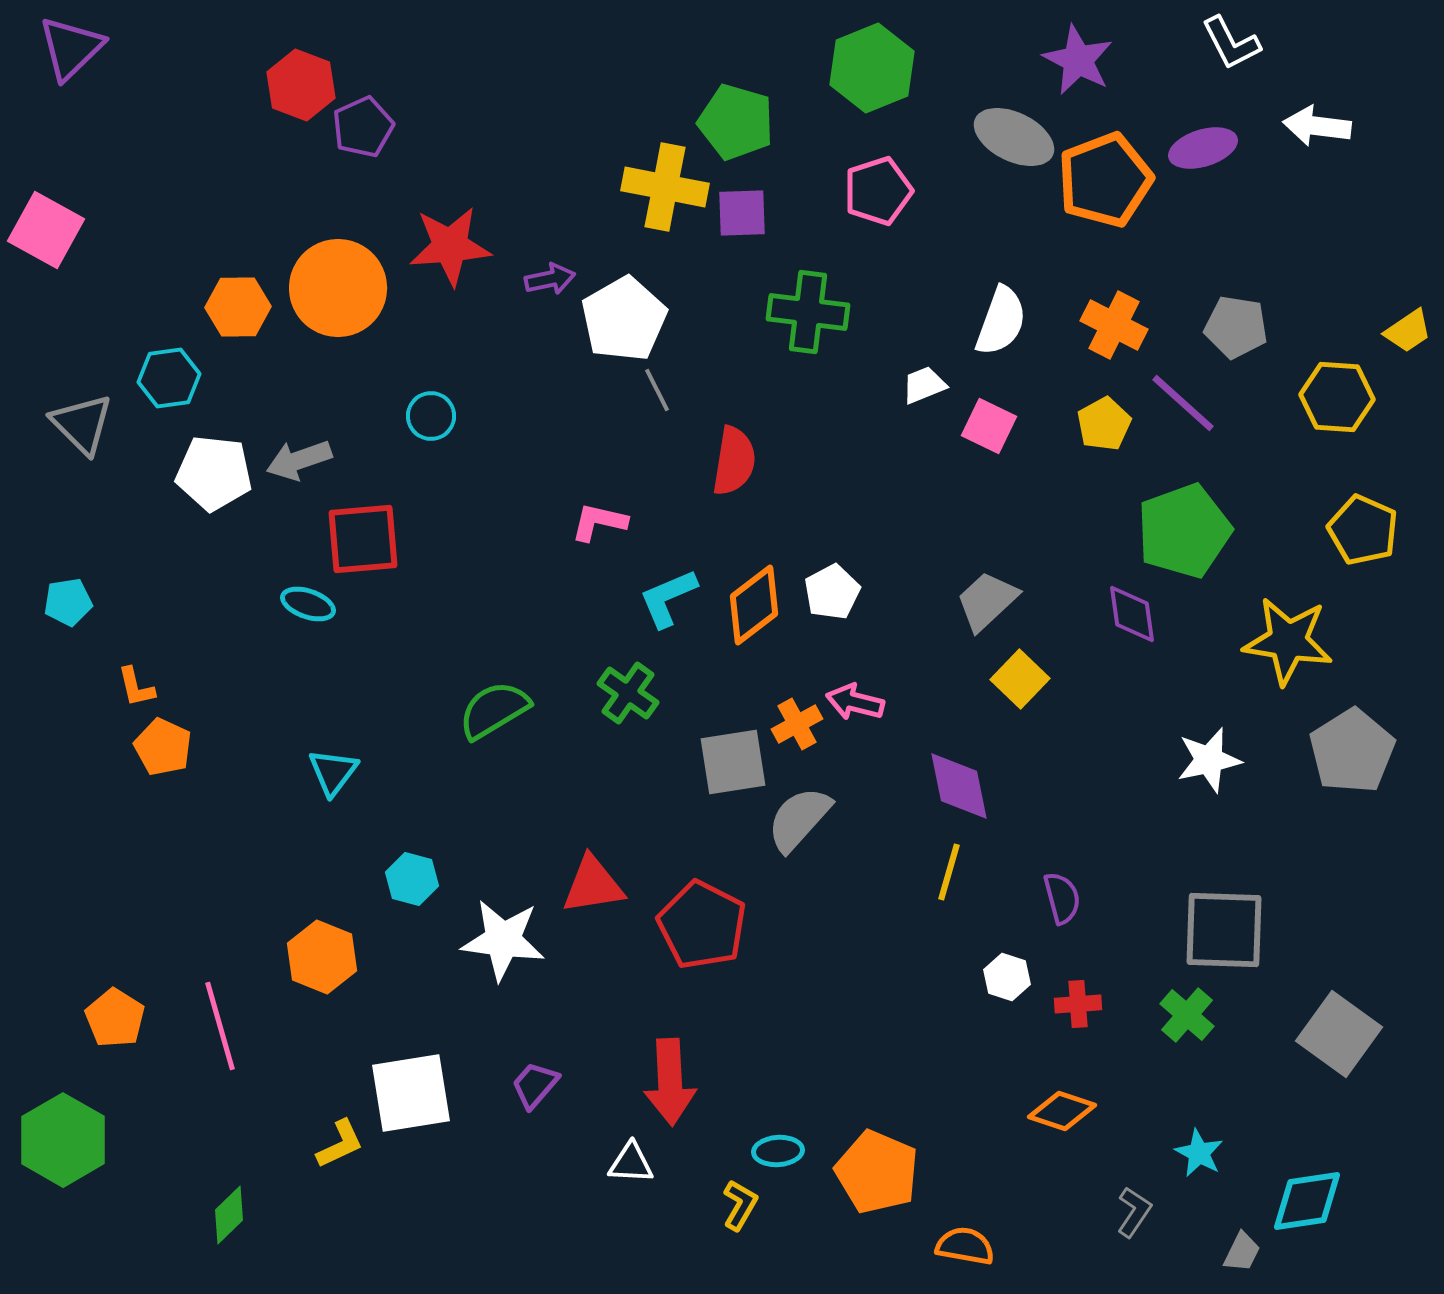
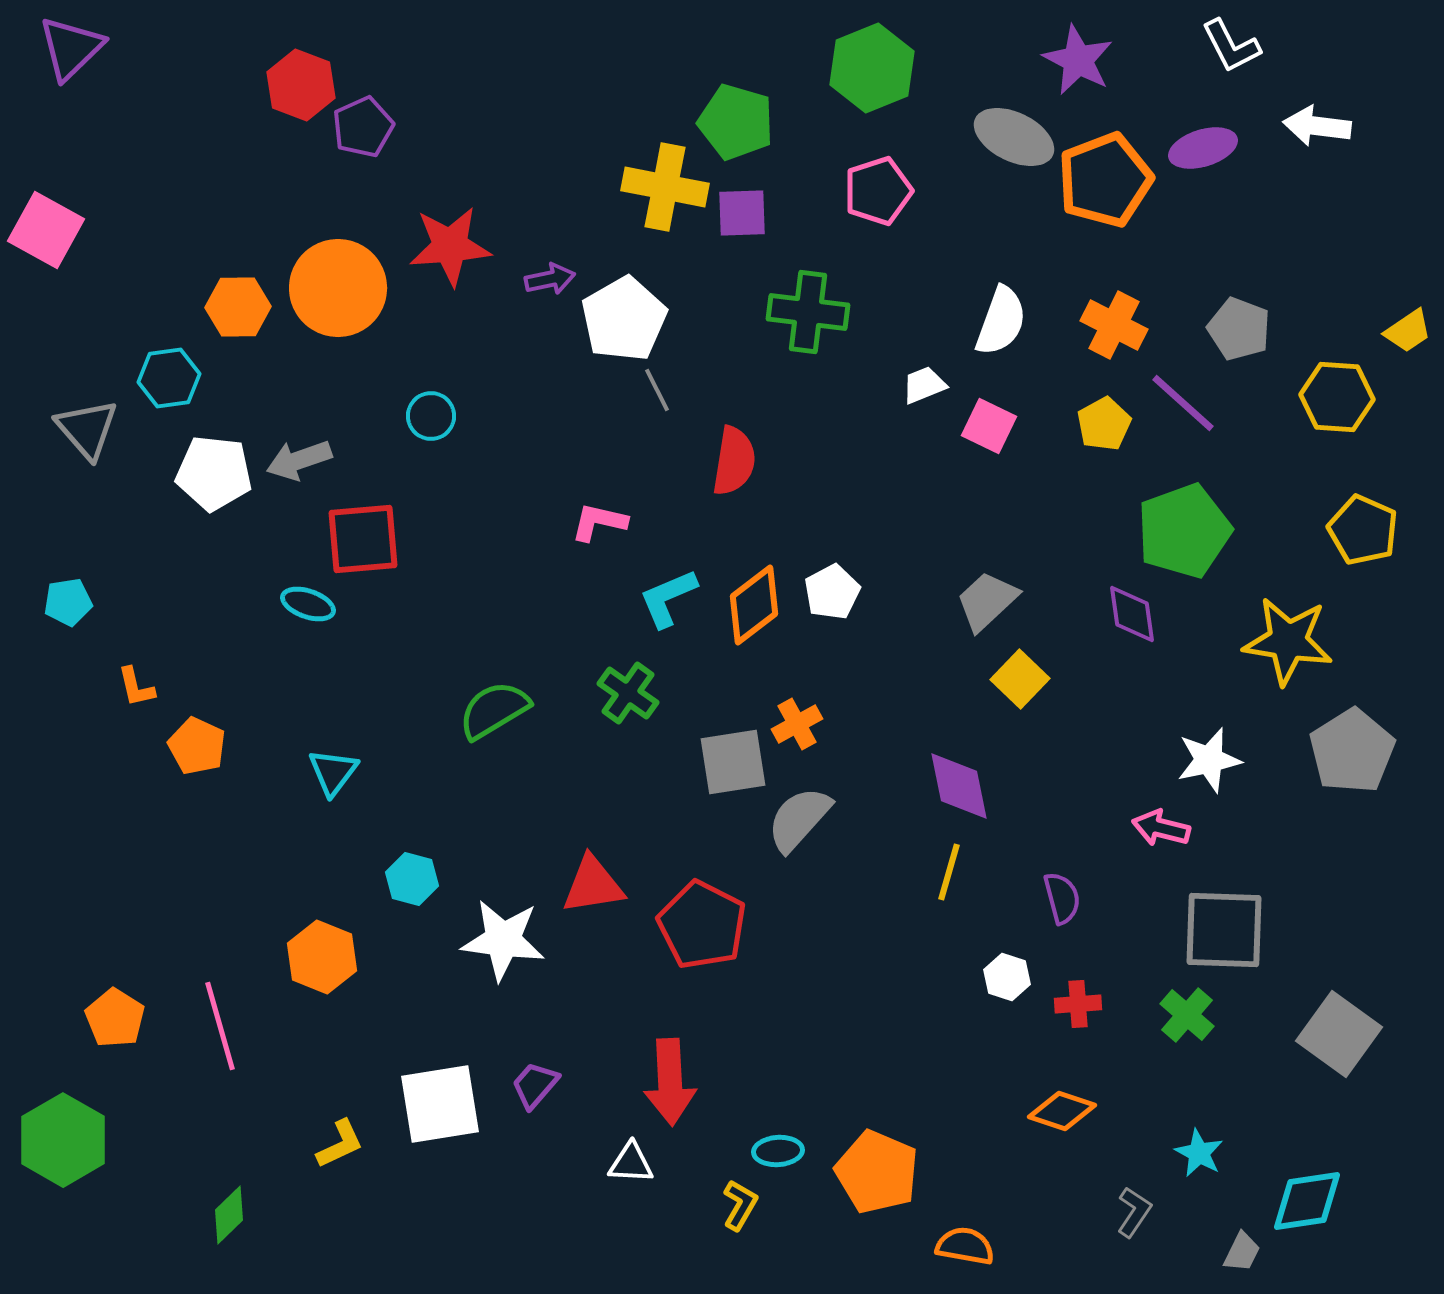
white L-shape at (1231, 43): moved 3 px down
gray pentagon at (1236, 327): moved 3 px right, 2 px down; rotated 12 degrees clockwise
gray triangle at (82, 424): moved 5 px right, 5 px down; rotated 4 degrees clockwise
pink arrow at (855, 702): moved 306 px right, 126 px down
orange pentagon at (163, 747): moved 34 px right, 1 px up
white square at (411, 1093): moved 29 px right, 11 px down
